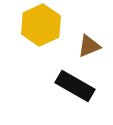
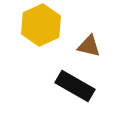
brown triangle: rotated 35 degrees clockwise
